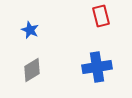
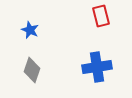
gray diamond: rotated 40 degrees counterclockwise
